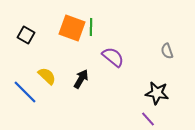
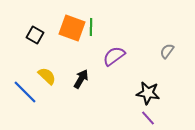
black square: moved 9 px right
gray semicircle: rotated 56 degrees clockwise
purple semicircle: moved 1 px right, 1 px up; rotated 75 degrees counterclockwise
black star: moved 9 px left
purple line: moved 1 px up
